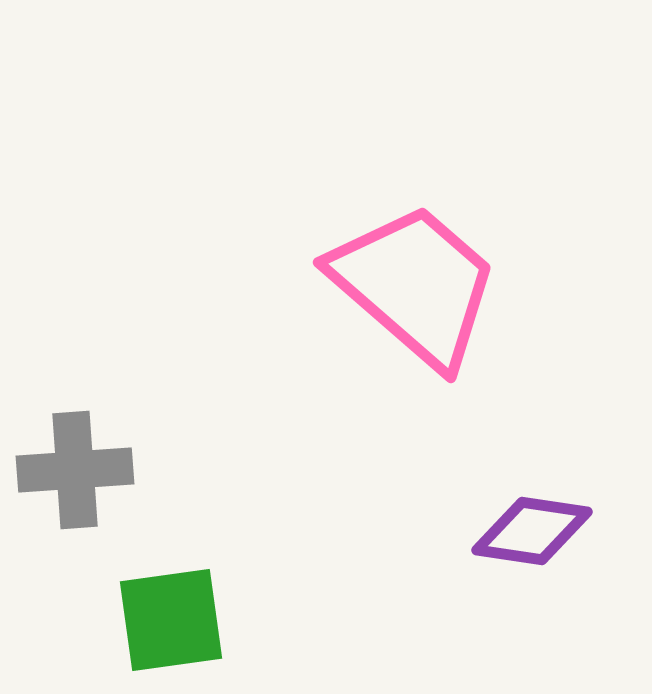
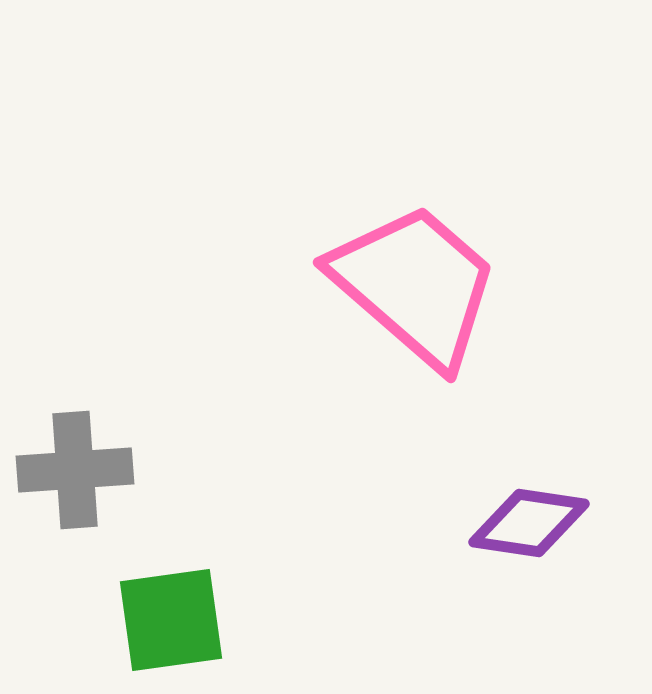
purple diamond: moved 3 px left, 8 px up
